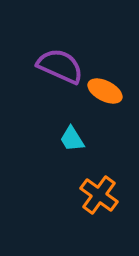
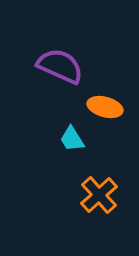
orange ellipse: moved 16 px down; rotated 12 degrees counterclockwise
orange cross: rotated 12 degrees clockwise
